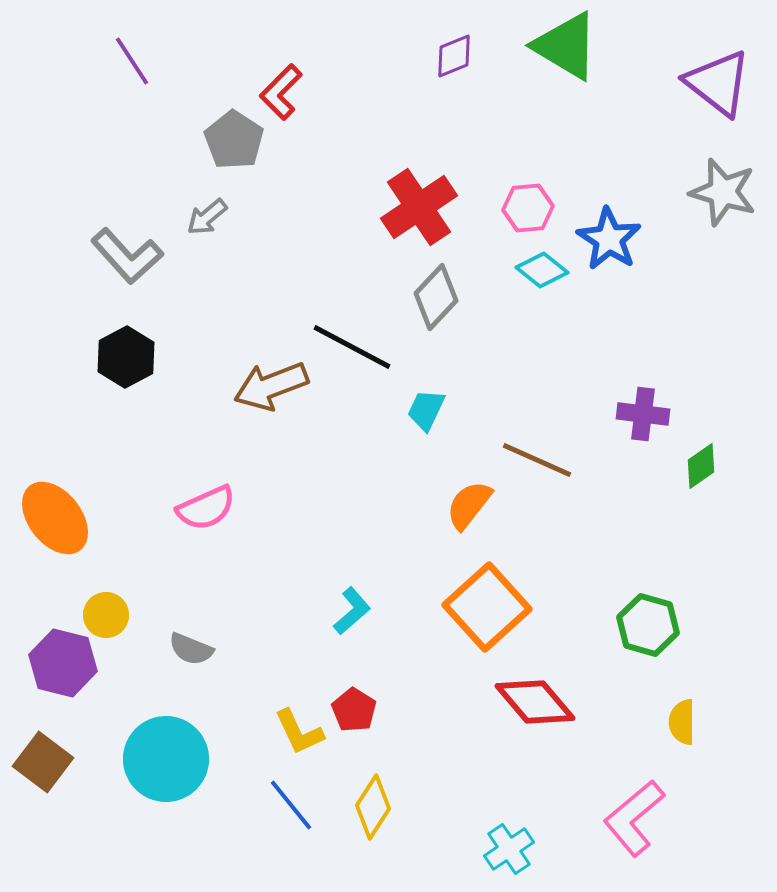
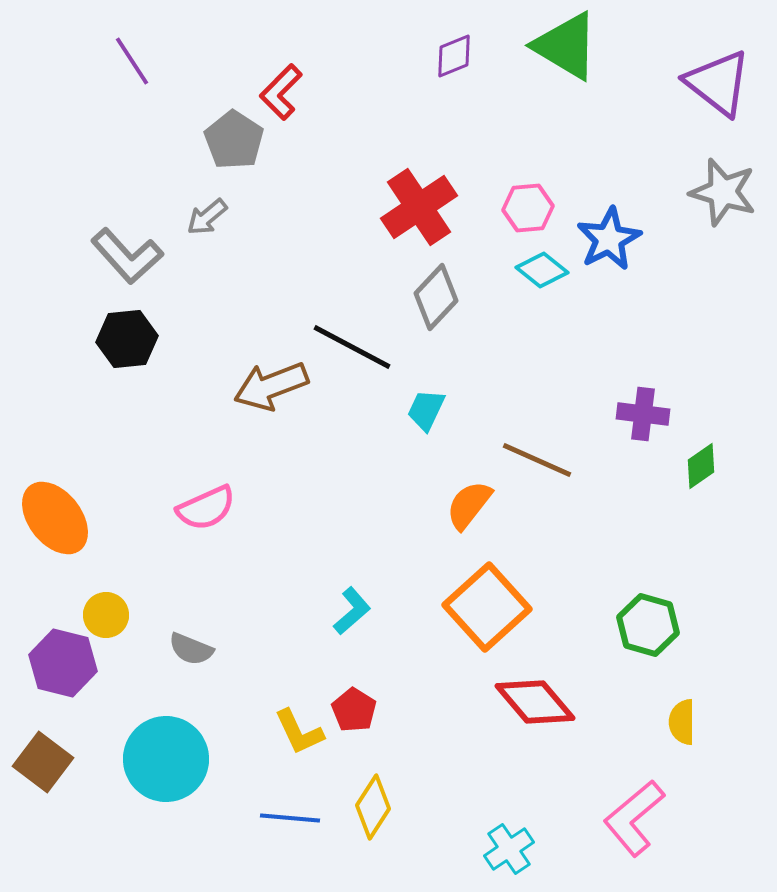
blue star: rotated 12 degrees clockwise
black hexagon: moved 1 px right, 18 px up; rotated 22 degrees clockwise
blue line: moved 1 px left, 13 px down; rotated 46 degrees counterclockwise
